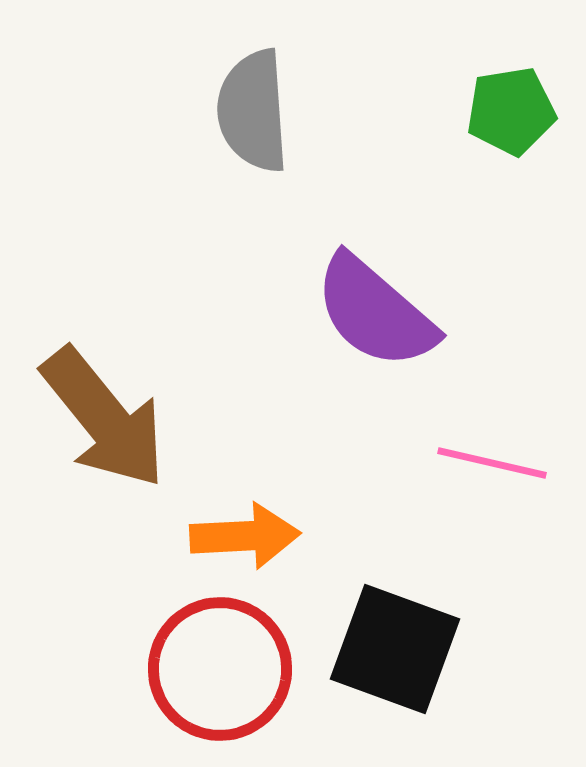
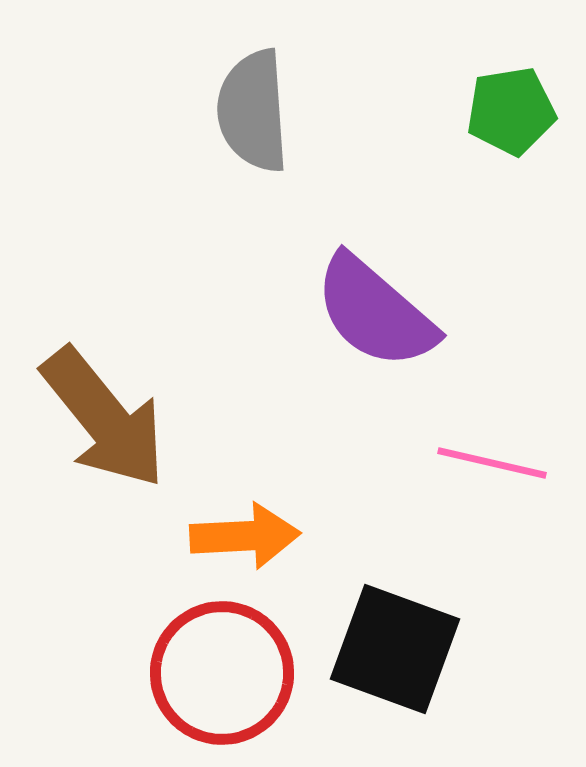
red circle: moved 2 px right, 4 px down
